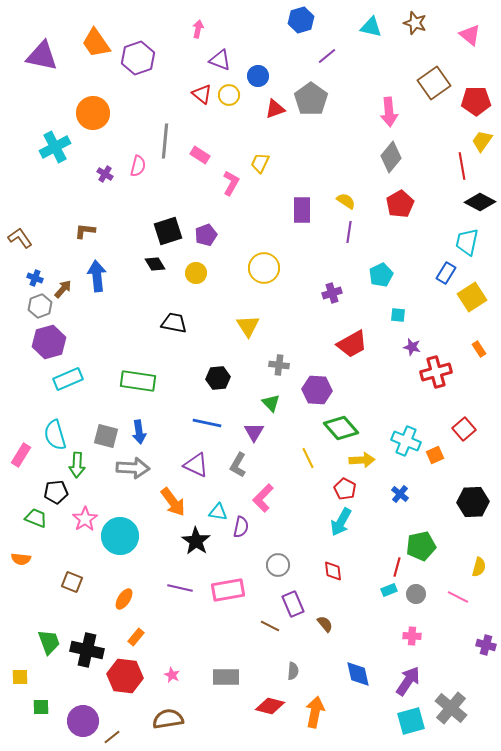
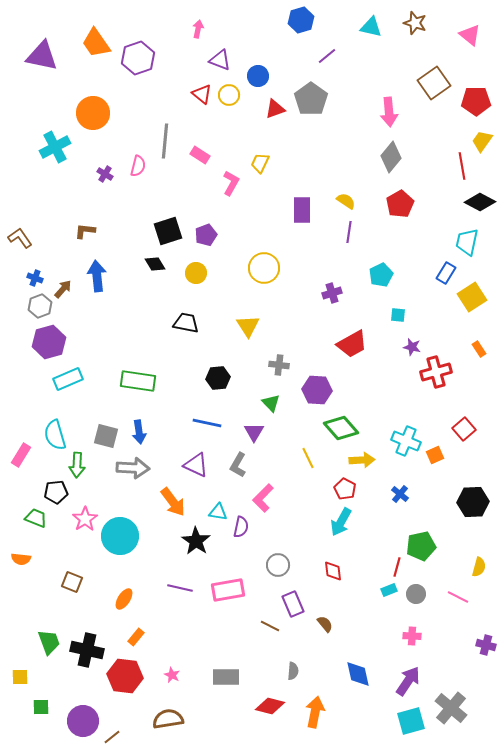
black trapezoid at (174, 323): moved 12 px right
